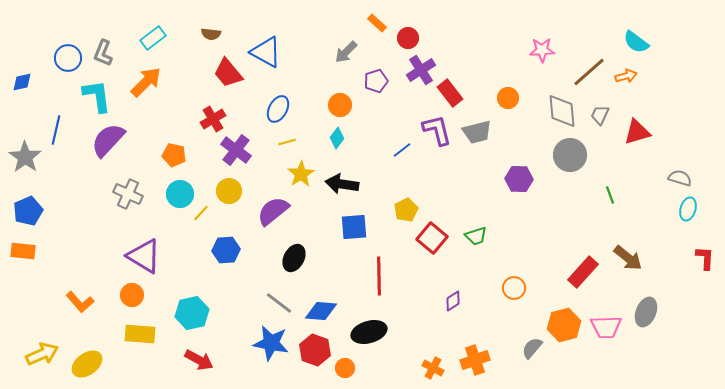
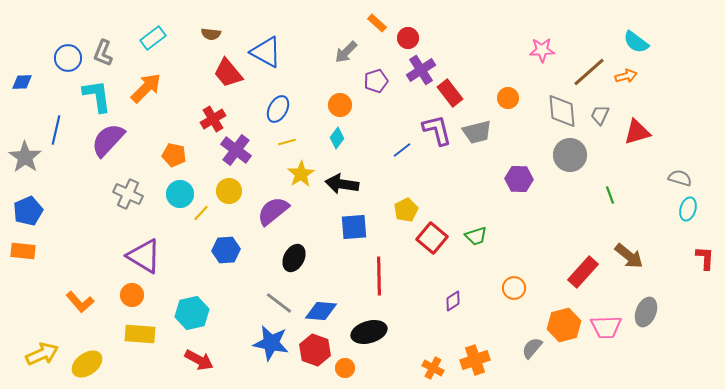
blue diamond at (22, 82): rotated 10 degrees clockwise
orange arrow at (146, 82): moved 6 px down
brown arrow at (628, 258): moved 1 px right, 2 px up
